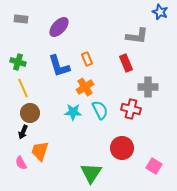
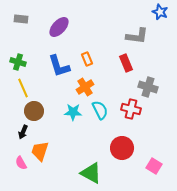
gray cross: rotated 18 degrees clockwise
brown circle: moved 4 px right, 2 px up
green triangle: rotated 35 degrees counterclockwise
